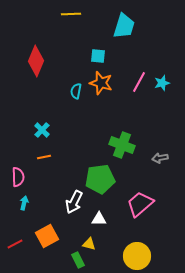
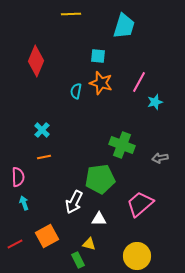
cyan star: moved 7 px left, 19 px down
cyan arrow: rotated 32 degrees counterclockwise
